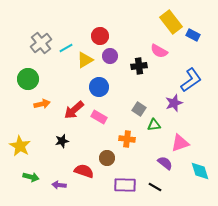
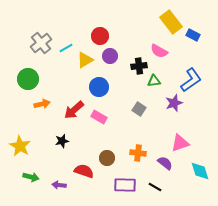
green triangle: moved 44 px up
orange cross: moved 11 px right, 14 px down
